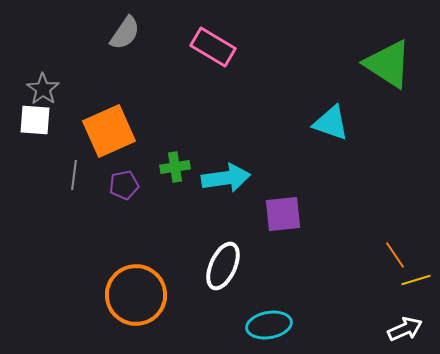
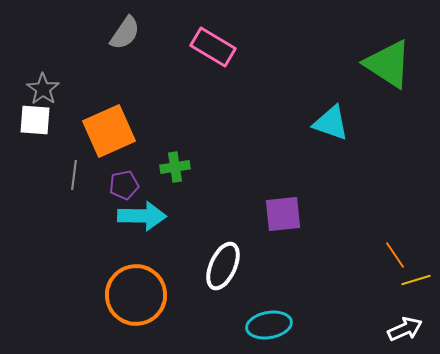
cyan arrow: moved 84 px left, 38 px down; rotated 9 degrees clockwise
